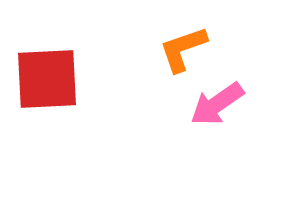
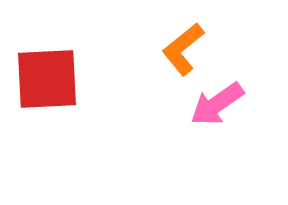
orange L-shape: rotated 20 degrees counterclockwise
